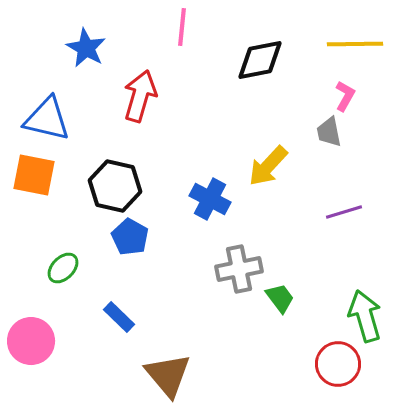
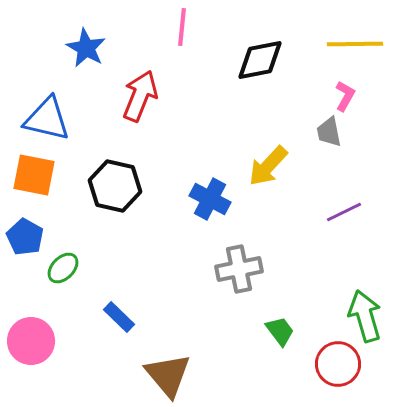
red arrow: rotated 6 degrees clockwise
purple line: rotated 9 degrees counterclockwise
blue pentagon: moved 105 px left
green trapezoid: moved 33 px down
